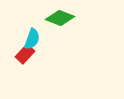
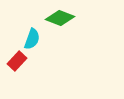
red rectangle: moved 8 px left, 7 px down
